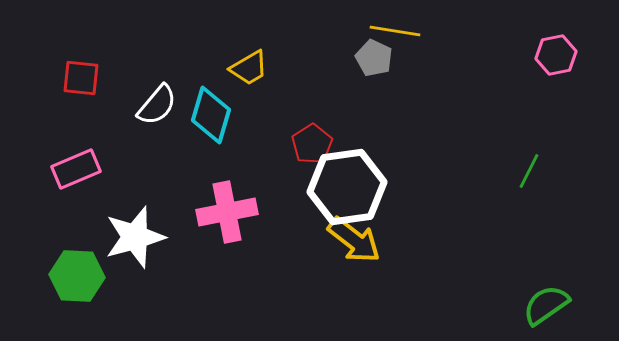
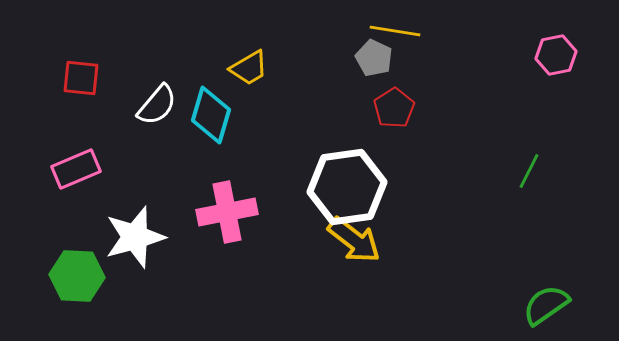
red pentagon: moved 82 px right, 36 px up
